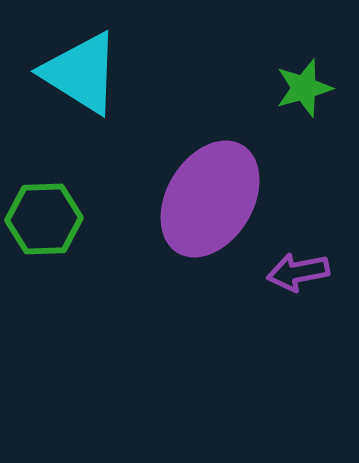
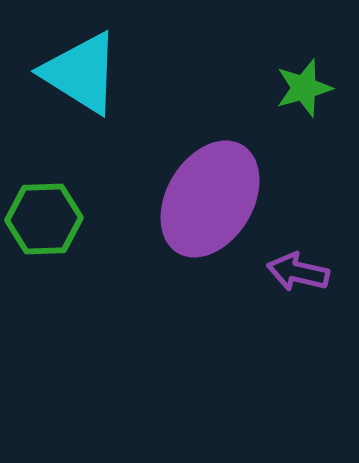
purple arrow: rotated 24 degrees clockwise
